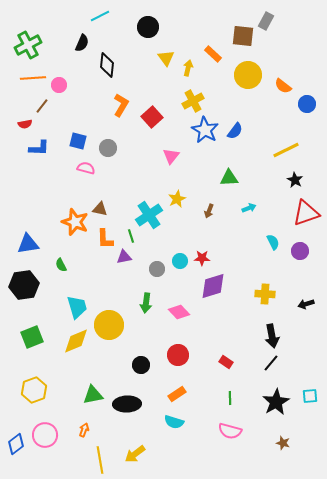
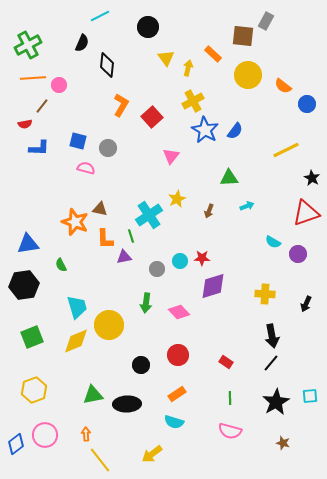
black star at (295, 180): moved 17 px right, 2 px up
cyan arrow at (249, 208): moved 2 px left, 2 px up
cyan semicircle at (273, 242): rotated 147 degrees clockwise
purple circle at (300, 251): moved 2 px left, 3 px down
black arrow at (306, 304): rotated 49 degrees counterclockwise
orange arrow at (84, 430): moved 2 px right, 4 px down; rotated 24 degrees counterclockwise
yellow arrow at (135, 454): moved 17 px right
yellow line at (100, 460): rotated 28 degrees counterclockwise
